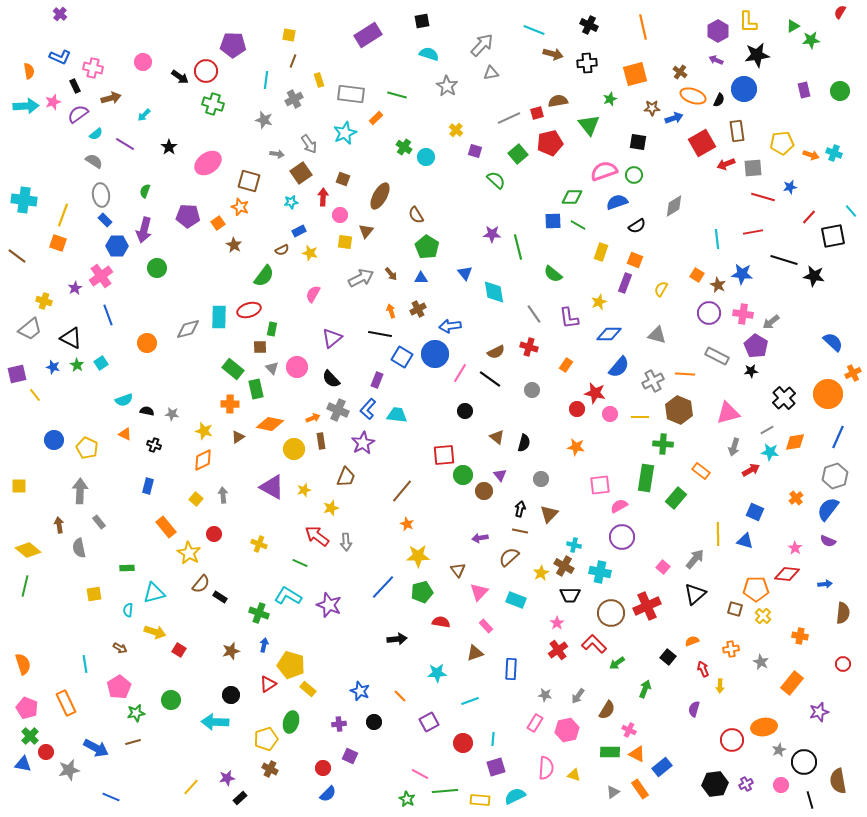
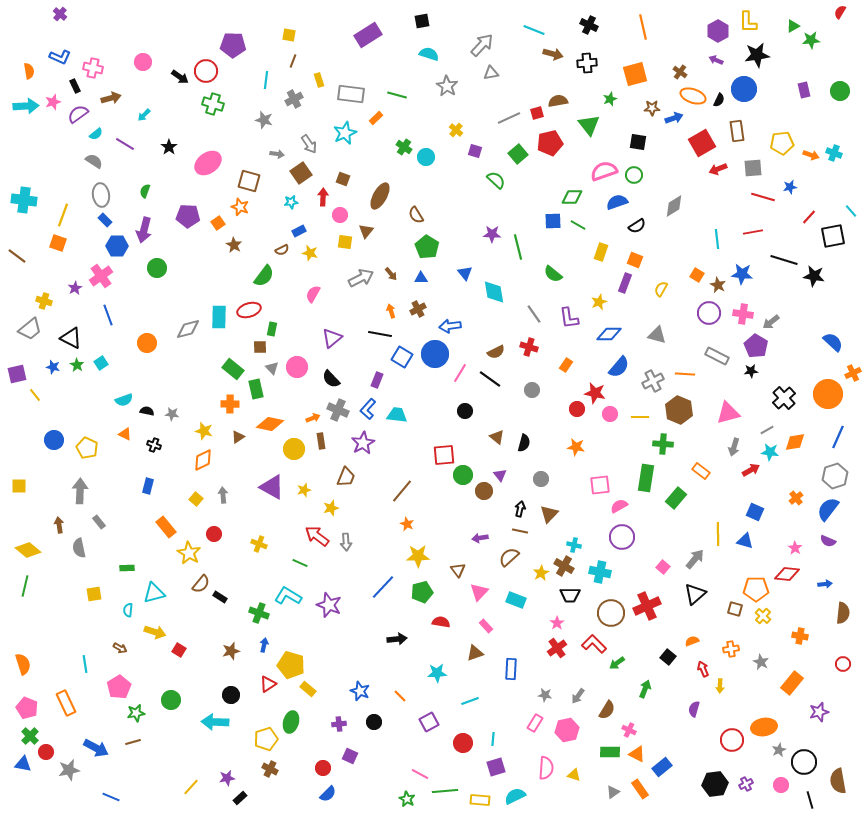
red arrow at (726, 164): moved 8 px left, 5 px down
red cross at (558, 650): moved 1 px left, 2 px up
